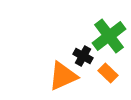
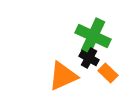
green cross: moved 16 px left; rotated 28 degrees counterclockwise
black cross: moved 6 px right, 2 px down
